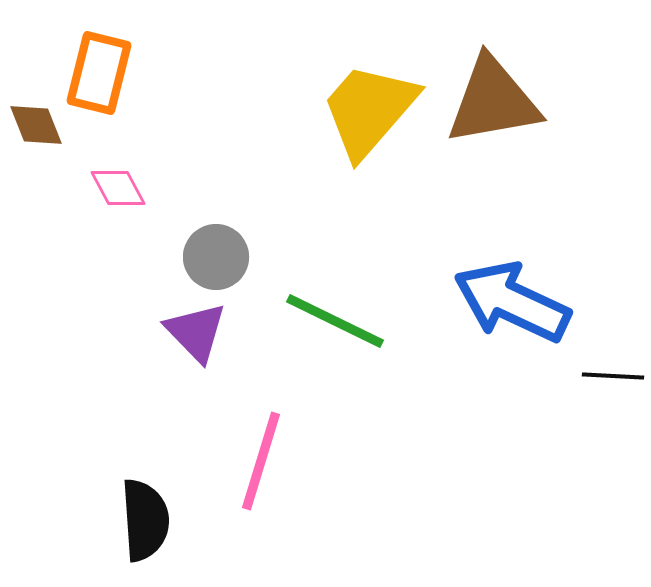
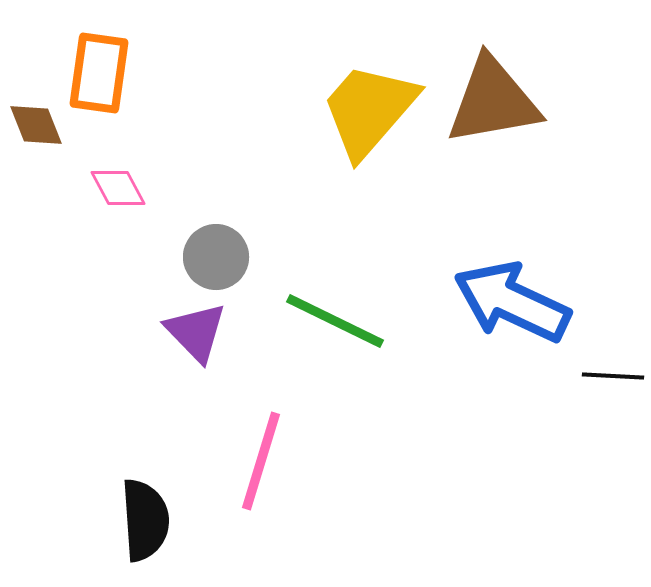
orange rectangle: rotated 6 degrees counterclockwise
